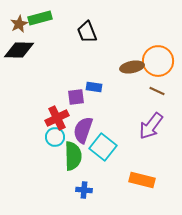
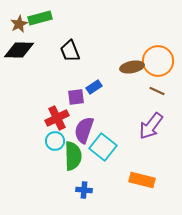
black trapezoid: moved 17 px left, 19 px down
blue rectangle: rotated 42 degrees counterclockwise
purple semicircle: moved 1 px right
cyan circle: moved 4 px down
